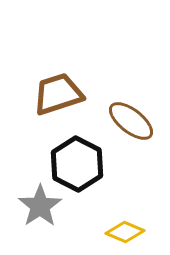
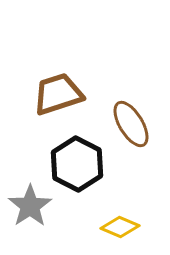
brown ellipse: moved 3 px down; rotated 21 degrees clockwise
gray star: moved 10 px left
yellow diamond: moved 5 px left, 5 px up
